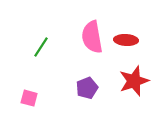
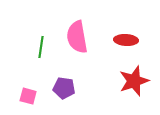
pink semicircle: moved 15 px left
green line: rotated 25 degrees counterclockwise
purple pentagon: moved 23 px left; rotated 30 degrees clockwise
pink square: moved 1 px left, 2 px up
